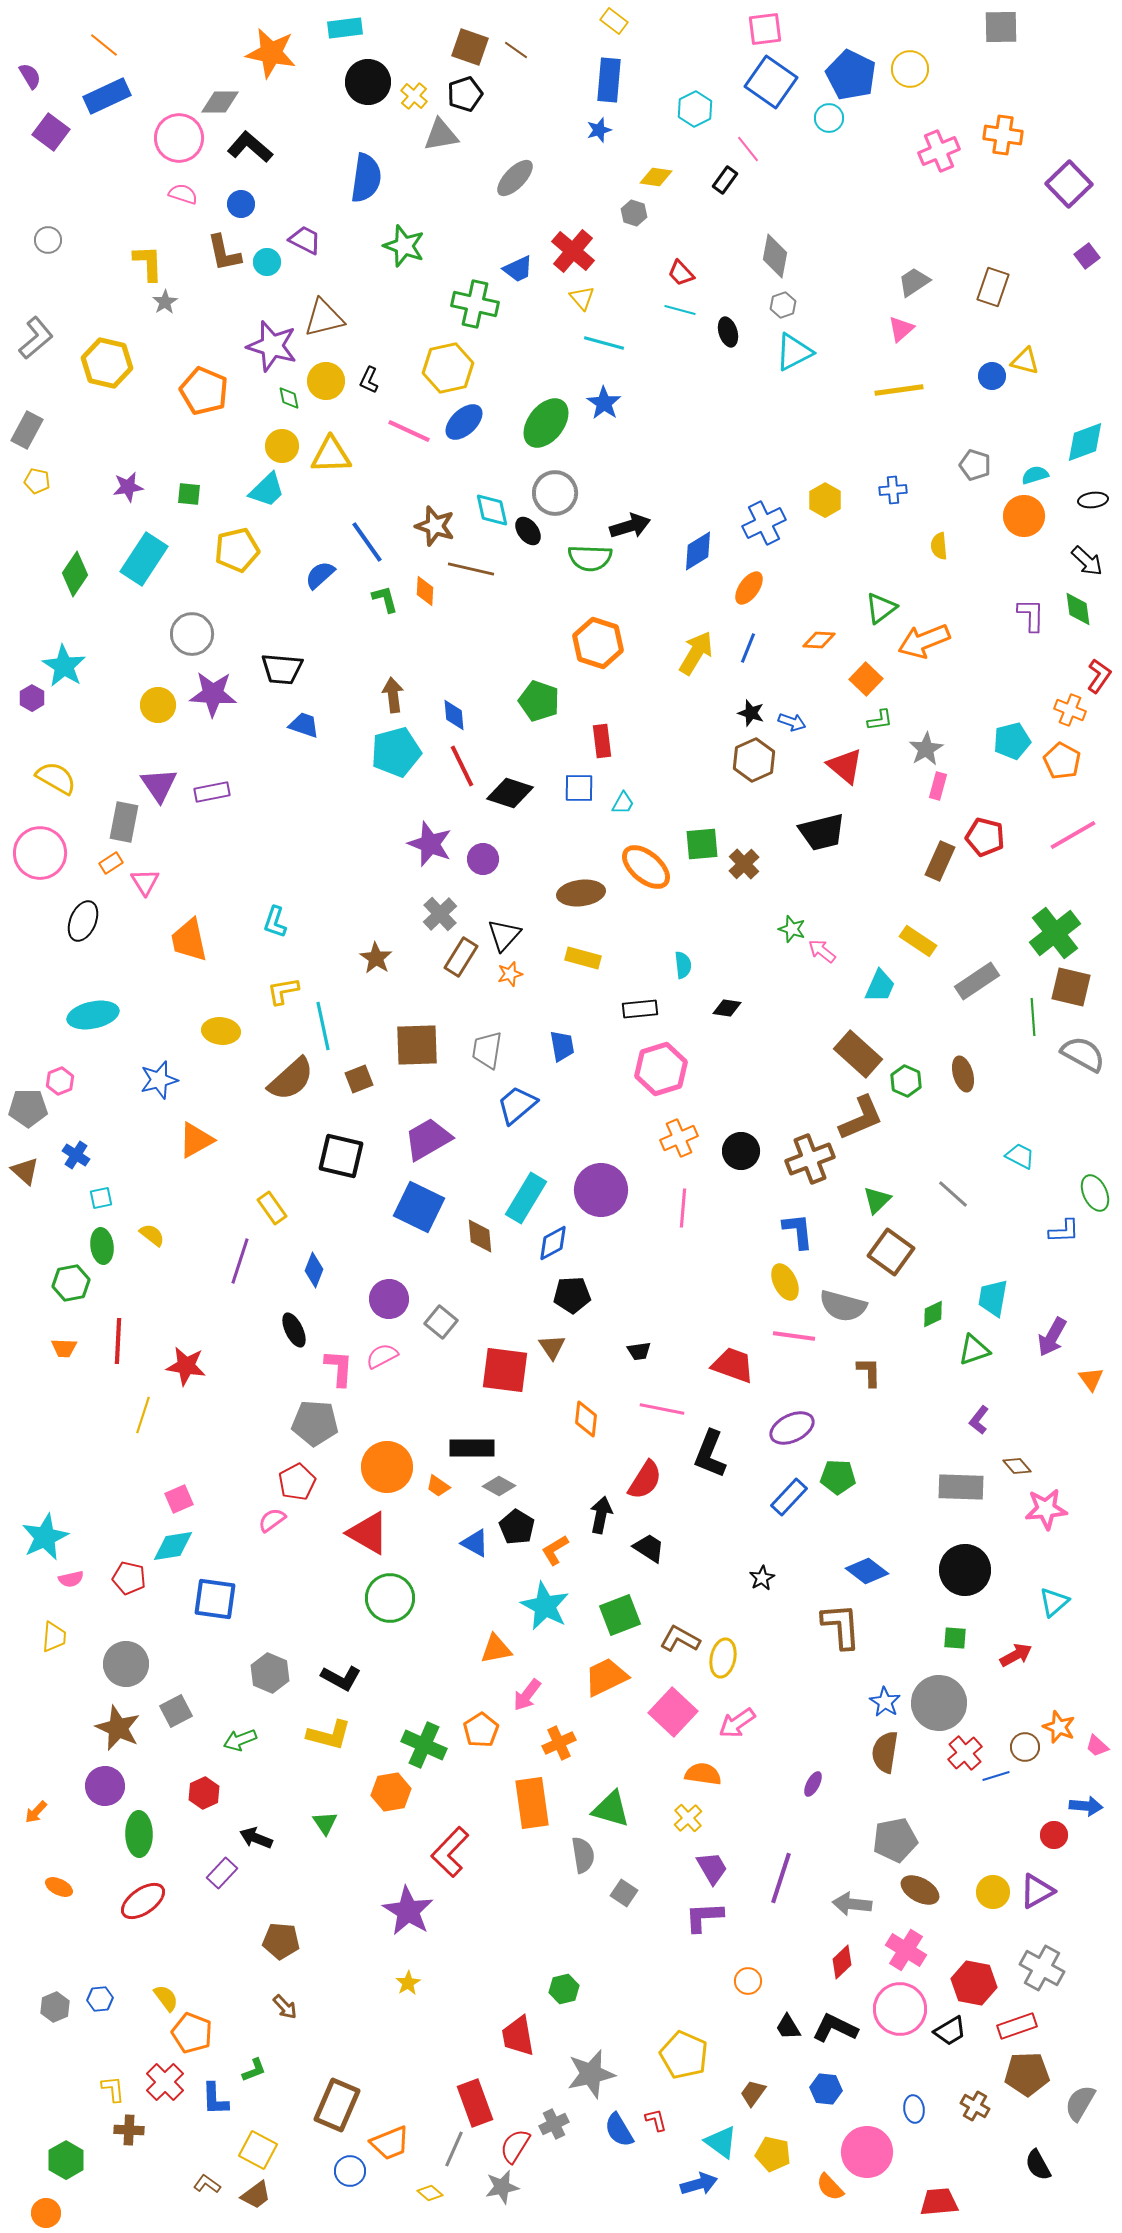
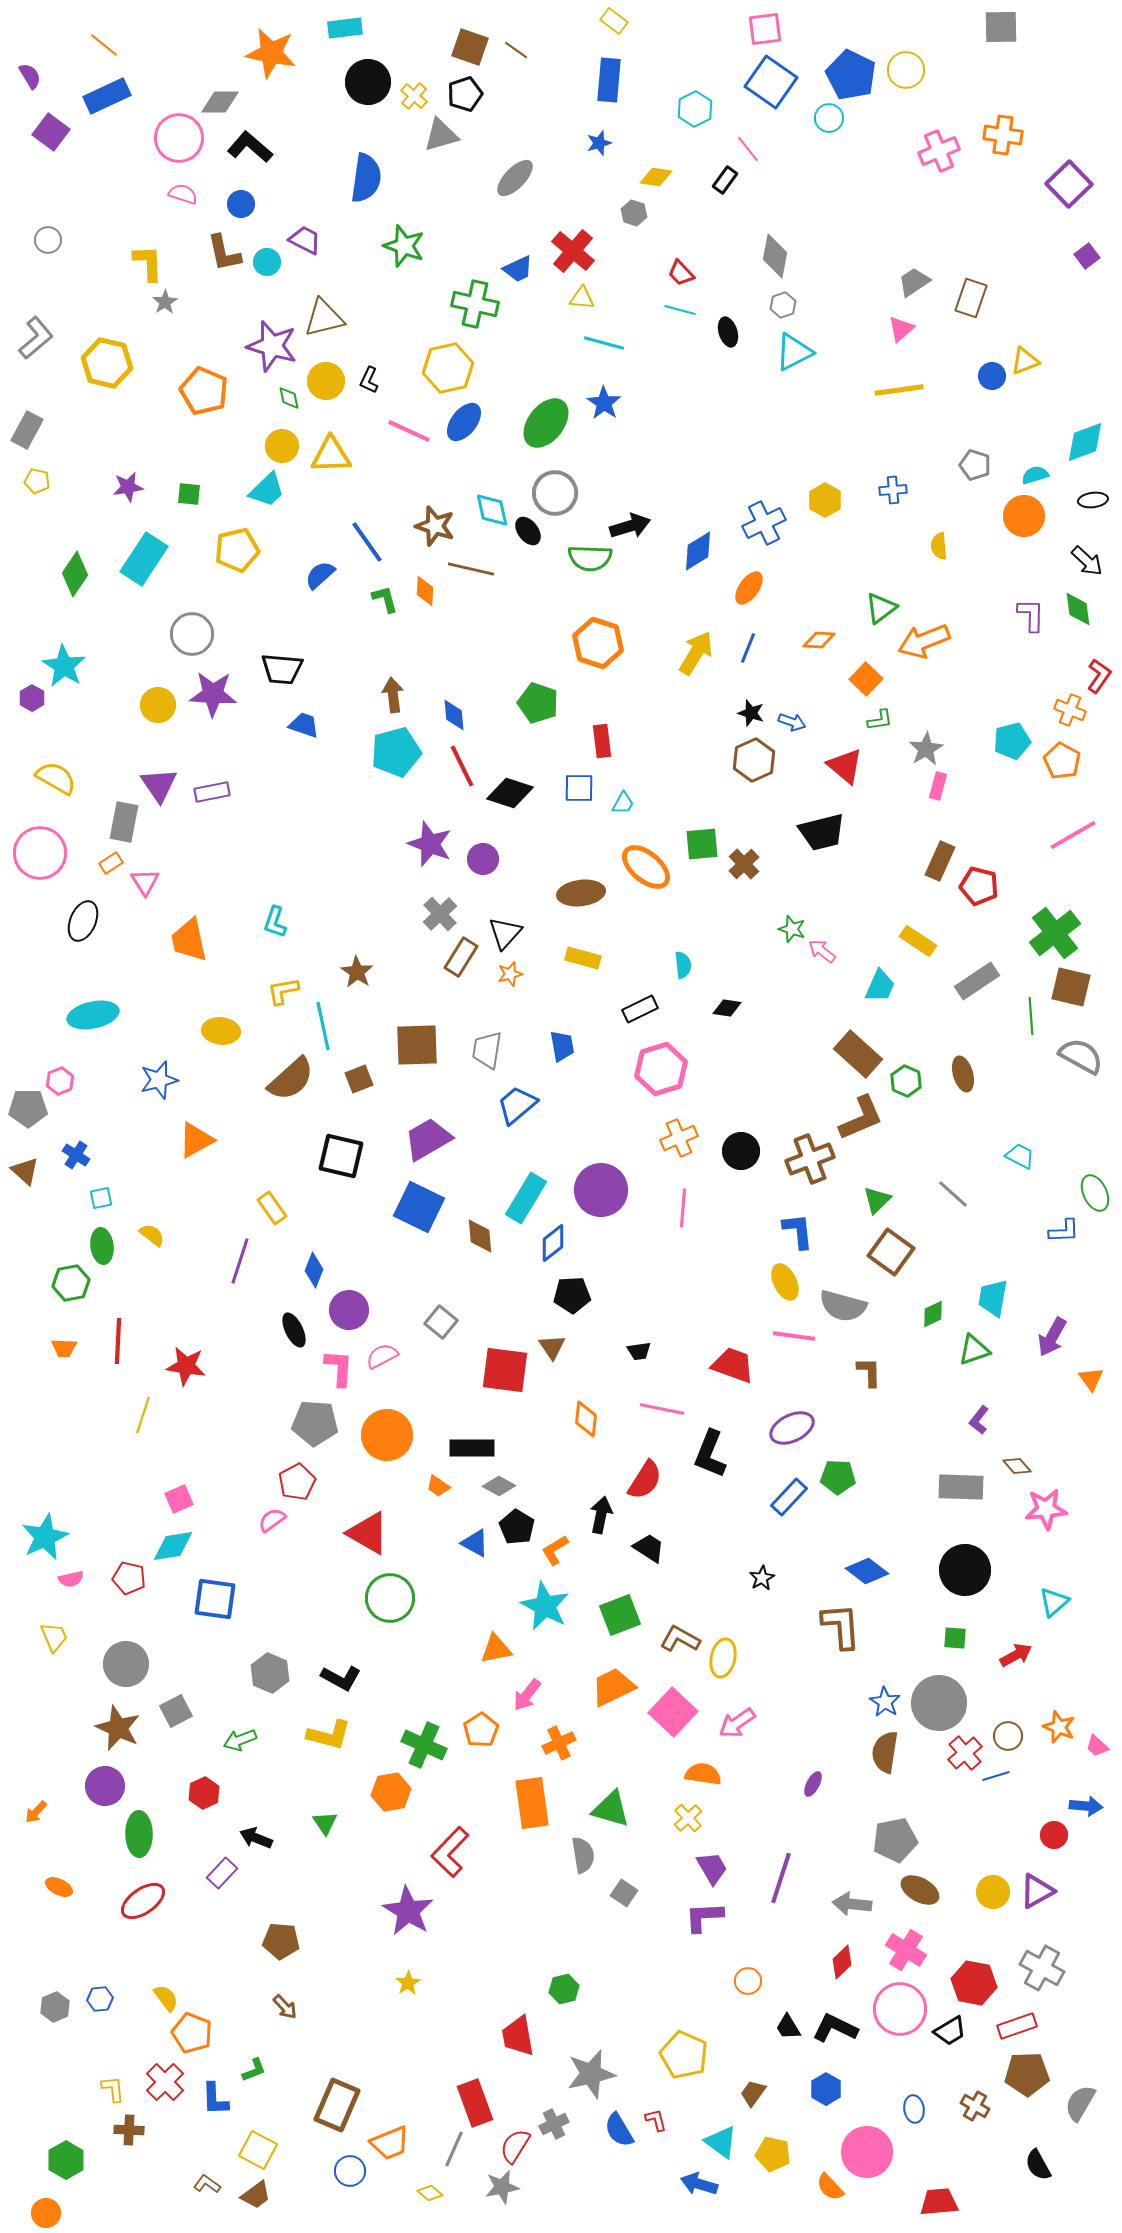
yellow circle at (910, 69): moved 4 px left, 1 px down
blue star at (599, 130): moved 13 px down
gray triangle at (441, 135): rotated 6 degrees counterclockwise
brown rectangle at (993, 287): moved 22 px left, 11 px down
yellow triangle at (582, 298): rotated 44 degrees counterclockwise
yellow triangle at (1025, 361): rotated 36 degrees counterclockwise
blue ellipse at (464, 422): rotated 9 degrees counterclockwise
green pentagon at (539, 701): moved 1 px left, 2 px down
red pentagon at (985, 837): moved 6 px left, 49 px down
black triangle at (504, 935): moved 1 px right, 2 px up
brown star at (376, 958): moved 19 px left, 14 px down
black rectangle at (640, 1009): rotated 20 degrees counterclockwise
green line at (1033, 1017): moved 2 px left, 1 px up
gray semicircle at (1083, 1054): moved 2 px left, 2 px down
blue diamond at (553, 1243): rotated 9 degrees counterclockwise
purple circle at (389, 1299): moved 40 px left, 11 px down
orange circle at (387, 1467): moved 32 px up
yellow trapezoid at (54, 1637): rotated 28 degrees counterclockwise
orange trapezoid at (606, 1677): moved 7 px right, 10 px down
brown circle at (1025, 1747): moved 17 px left, 11 px up
blue hexagon at (826, 2089): rotated 24 degrees clockwise
blue arrow at (699, 2184): rotated 147 degrees counterclockwise
